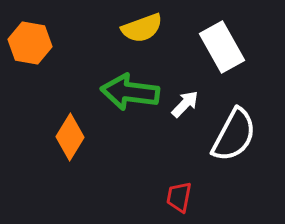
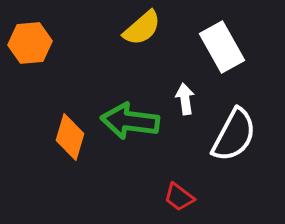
yellow semicircle: rotated 21 degrees counterclockwise
orange hexagon: rotated 15 degrees counterclockwise
green arrow: moved 29 px down
white arrow: moved 5 px up; rotated 52 degrees counterclockwise
orange diamond: rotated 15 degrees counterclockwise
red trapezoid: rotated 64 degrees counterclockwise
